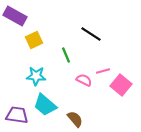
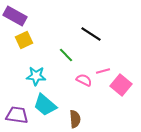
yellow square: moved 10 px left
green line: rotated 21 degrees counterclockwise
brown semicircle: rotated 36 degrees clockwise
